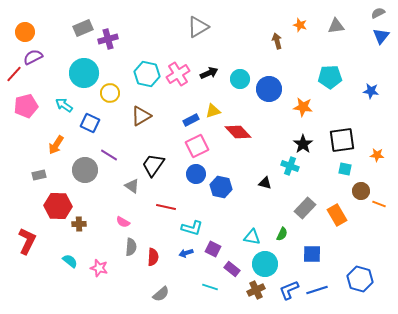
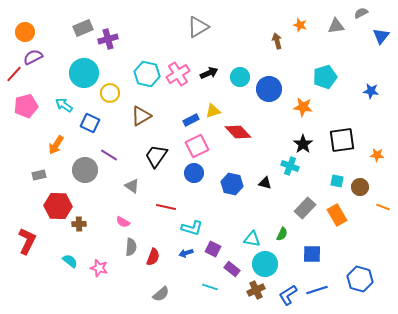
gray semicircle at (378, 13): moved 17 px left
cyan pentagon at (330, 77): moved 5 px left; rotated 15 degrees counterclockwise
cyan circle at (240, 79): moved 2 px up
black trapezoid at (153, 165): moved 3 px right, 9 px up
cyan square at (345, 169): moved 8 px left, 12 px down
blue circle at (196, 174): moved 2 px left, 1 px up
blue hexagon at (221, 187): moved 11 px right, 3 px up
brown circle at (361, 191): moved 1 px left, 4 px up
orange line at (379, 204): moved 4 px right, 3 px down
cyan triangle at (252, 237): moved 2 px down
red semicircle at (153, 257): rotated 18 degrees clockwise
blue L-shape at (289, 290): moved 1 px left, 5 px down; rotated 10 degrees counterclockwise
